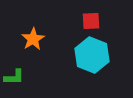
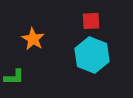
orange star: rotated 10 degrees counterclockwise
